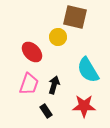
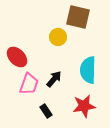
brown square: moved 3 px right
red ellipse: moved 15 px left, 5 px down
cyan semicircle: rotated 32 degrees clockwise
black arrow: moved 6 px up; rotated 24 degrees clockwise
red star: rotated 10 degrees counterclockwise
